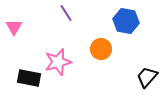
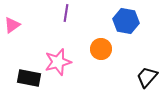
purple line: rotated 42 degrees clockwise
pink triangle: moved 2 px left, 2 px up; rotated 24 degrees clockwise
